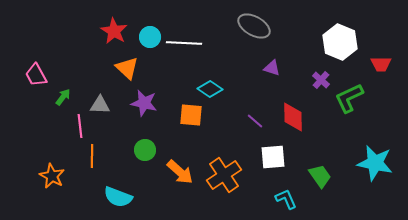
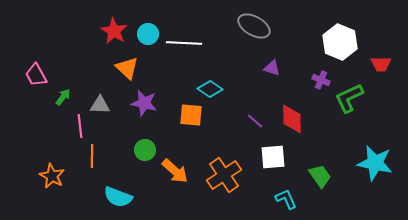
cyan circle: moved 2 px left, 3 px up
purple cross: rotated 18 degrees counterclockwise
red diamond: moved 1 px left, 2 px down
orange arrow: moved 5 px left, 1 px up
